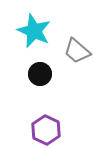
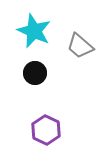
gray trapezoid: moved 3 px right, 5 px up
black circle: moved 5 px left, 1 px up
